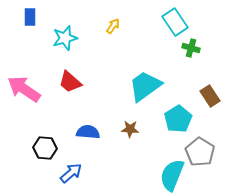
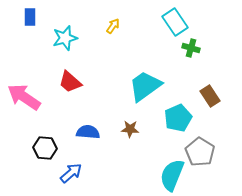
pink arrow: moved 8 px down
cyan pentagon: moved 1 px up; rotated 8 degrees clockwise
